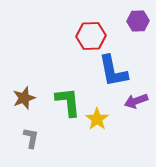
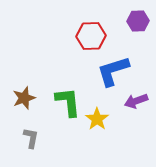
blue L-shape: rotated 84 degrees clockwise
